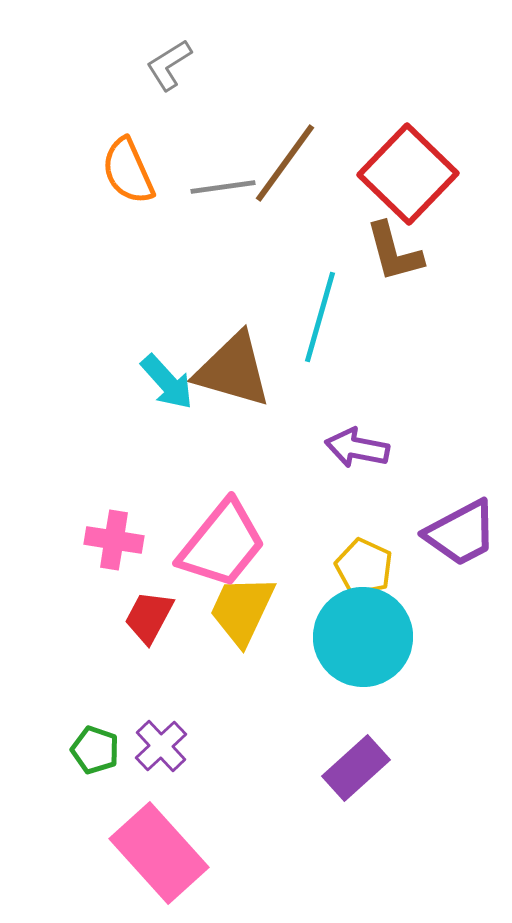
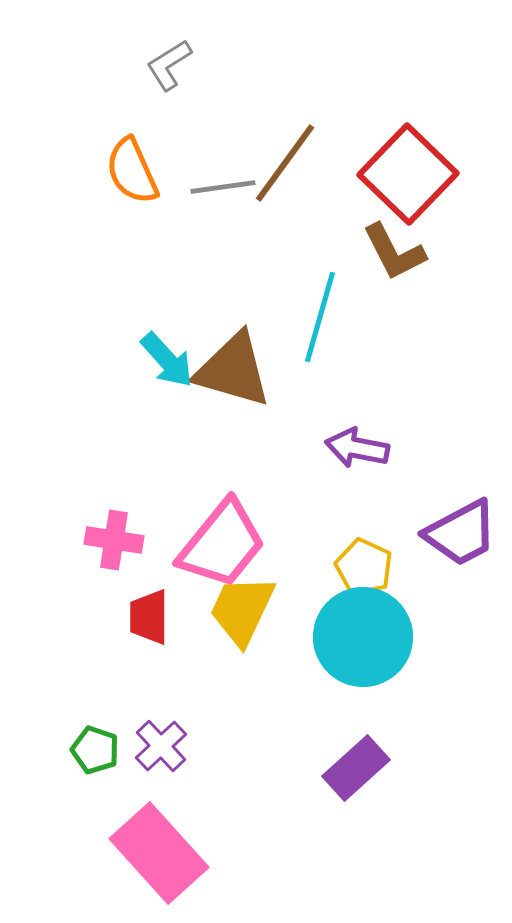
orange semicircle: moved 4 px right
brown L-shape: rotated 12 degrees counterclockwise
cyan arrow: moved 22 px up
red trapezoid: rotated 28 degrees counterclockwise
